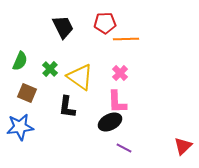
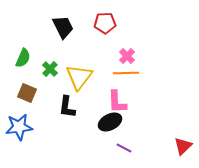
orange line: moved 34 px down
green semicircle: moved 3 px right, 3 px up
pink cross: moved 7 px right, 17 px up
yellow triangle: moved 1 px left; rotated 32 degrees clockwise
blue star: moved 1 px left
